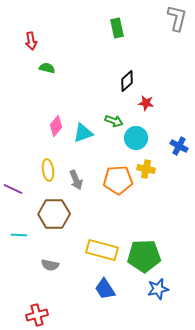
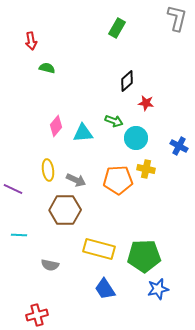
green rectangle: rotated 42 degrees clockwise
cyan triangle: rotated 15 degrees clockwise
gray arrow: rotated 42 degrees counterclockwise
brown hexagon: moved 11 px right, 4 px up
yellow rectangle: moved 3 px left, 1 px up
